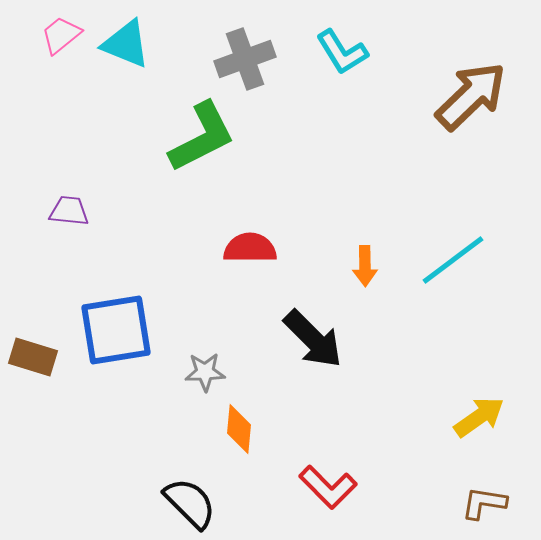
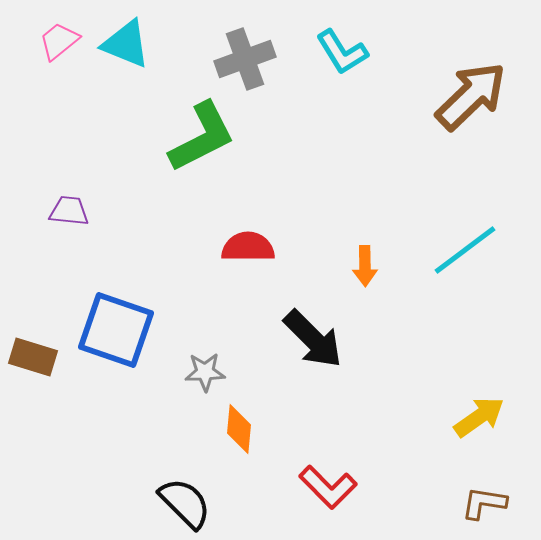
pink trapezoid: moved 2 px left, 6 px down
red semicircle: moved 2 px left, 1 px up
cyan line: moved 12 px right, 10 px up
blue square: rotated 28 degrees clockwise
black semicircle: moved 5 px left
